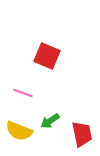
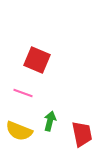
red square: moved 10 px left, 4 px down
green arrow: rotated 138 degrees clockwise
